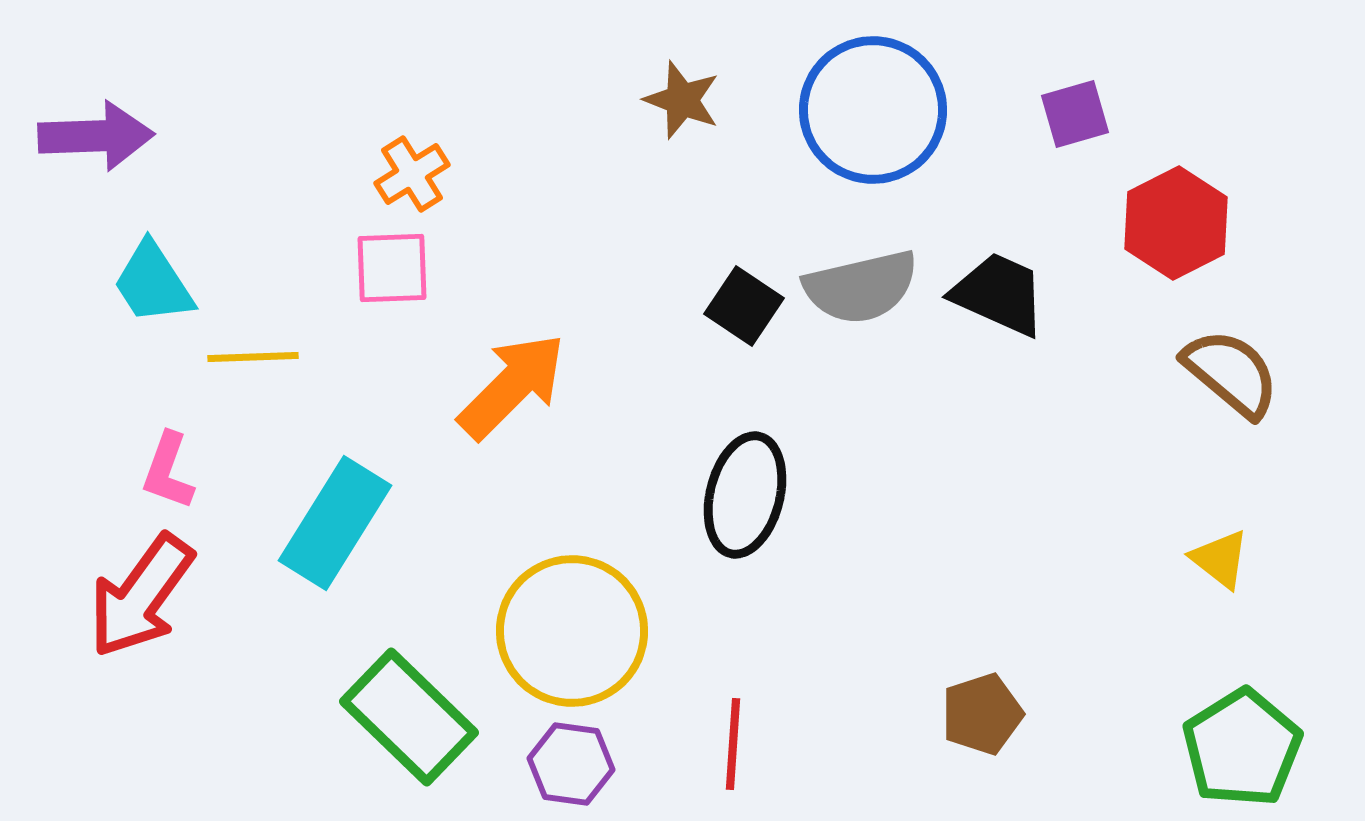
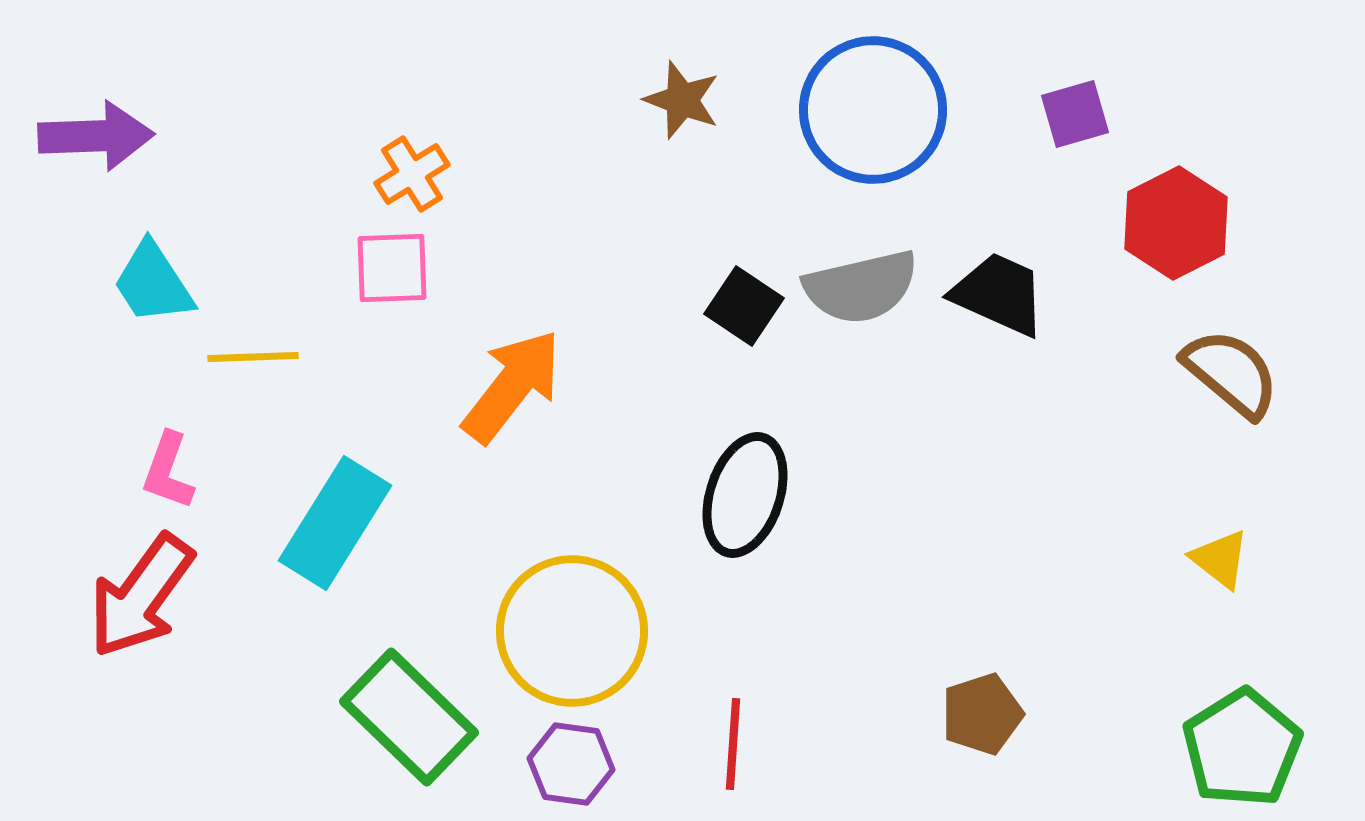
orange arrow: rotated 7 degrees counterclockwise
black ellipse: rotated 4 degrees clockwise
